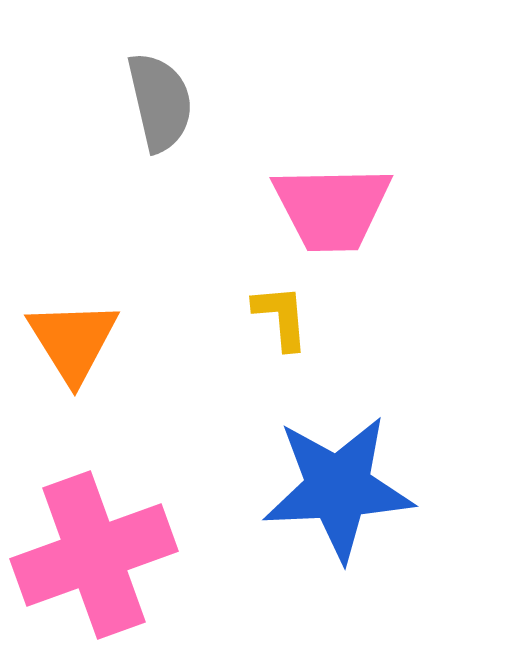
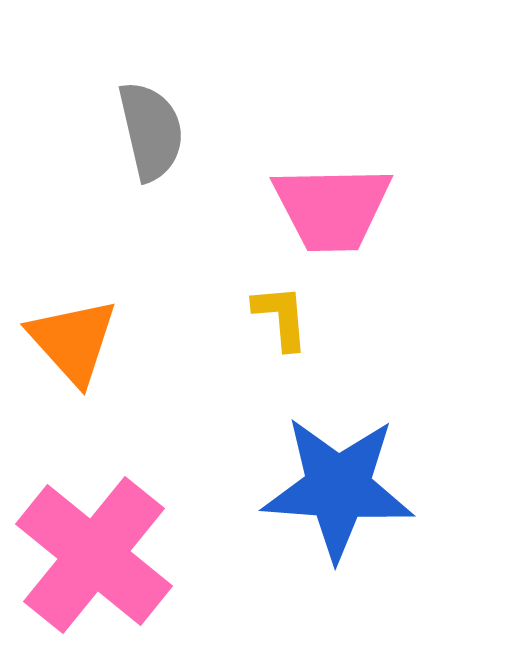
gray semicircle: moved 9 px left, 29 px down
orange triangle: rotated 10 degrees counterclockwise
blue star: rotated 7 degrees clockwise
pink cross: rotated 31 degrees counterclockwise
